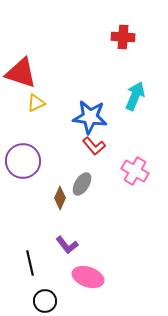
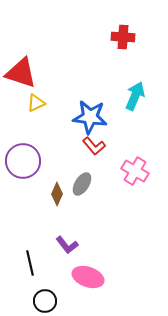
brown diamond: moved 3 px left, 4 px up
